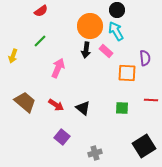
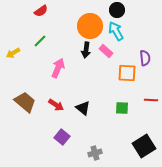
yellow arrow: moved 3 px up; rotated 40 degrees clockwise
